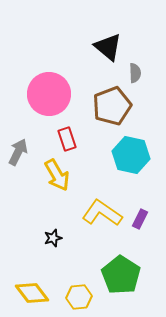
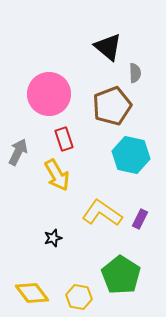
red rectangle: moved 3 px left
yellow hexagon: rotated 15 degrees clockwise
